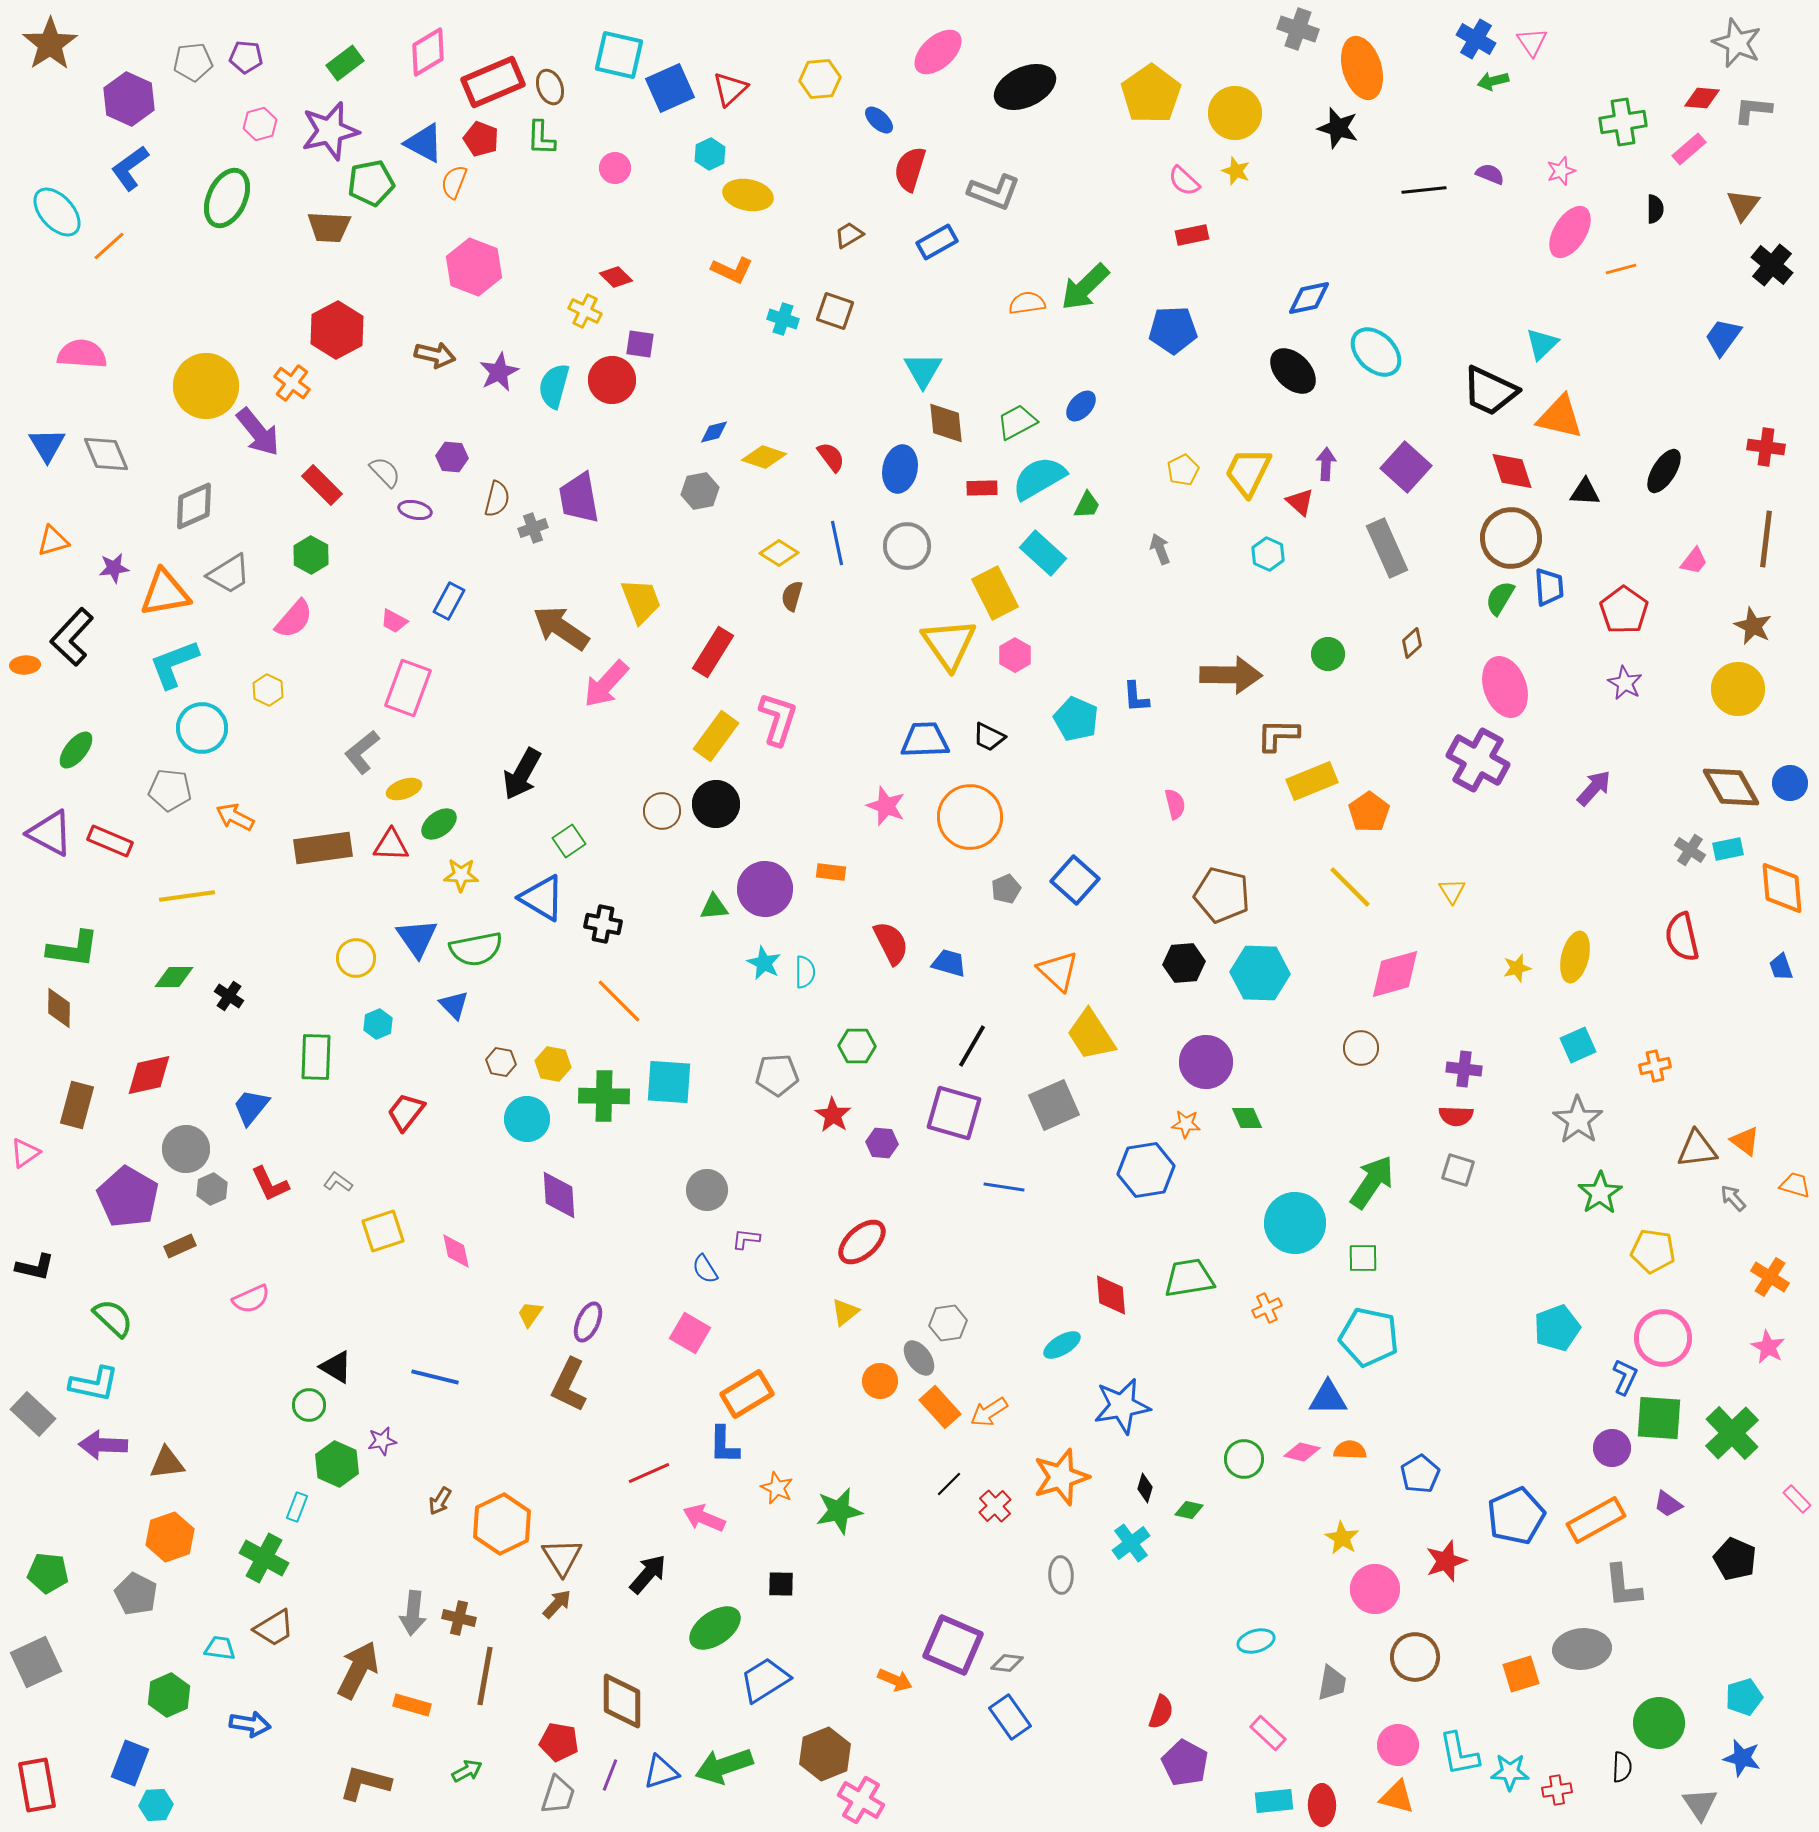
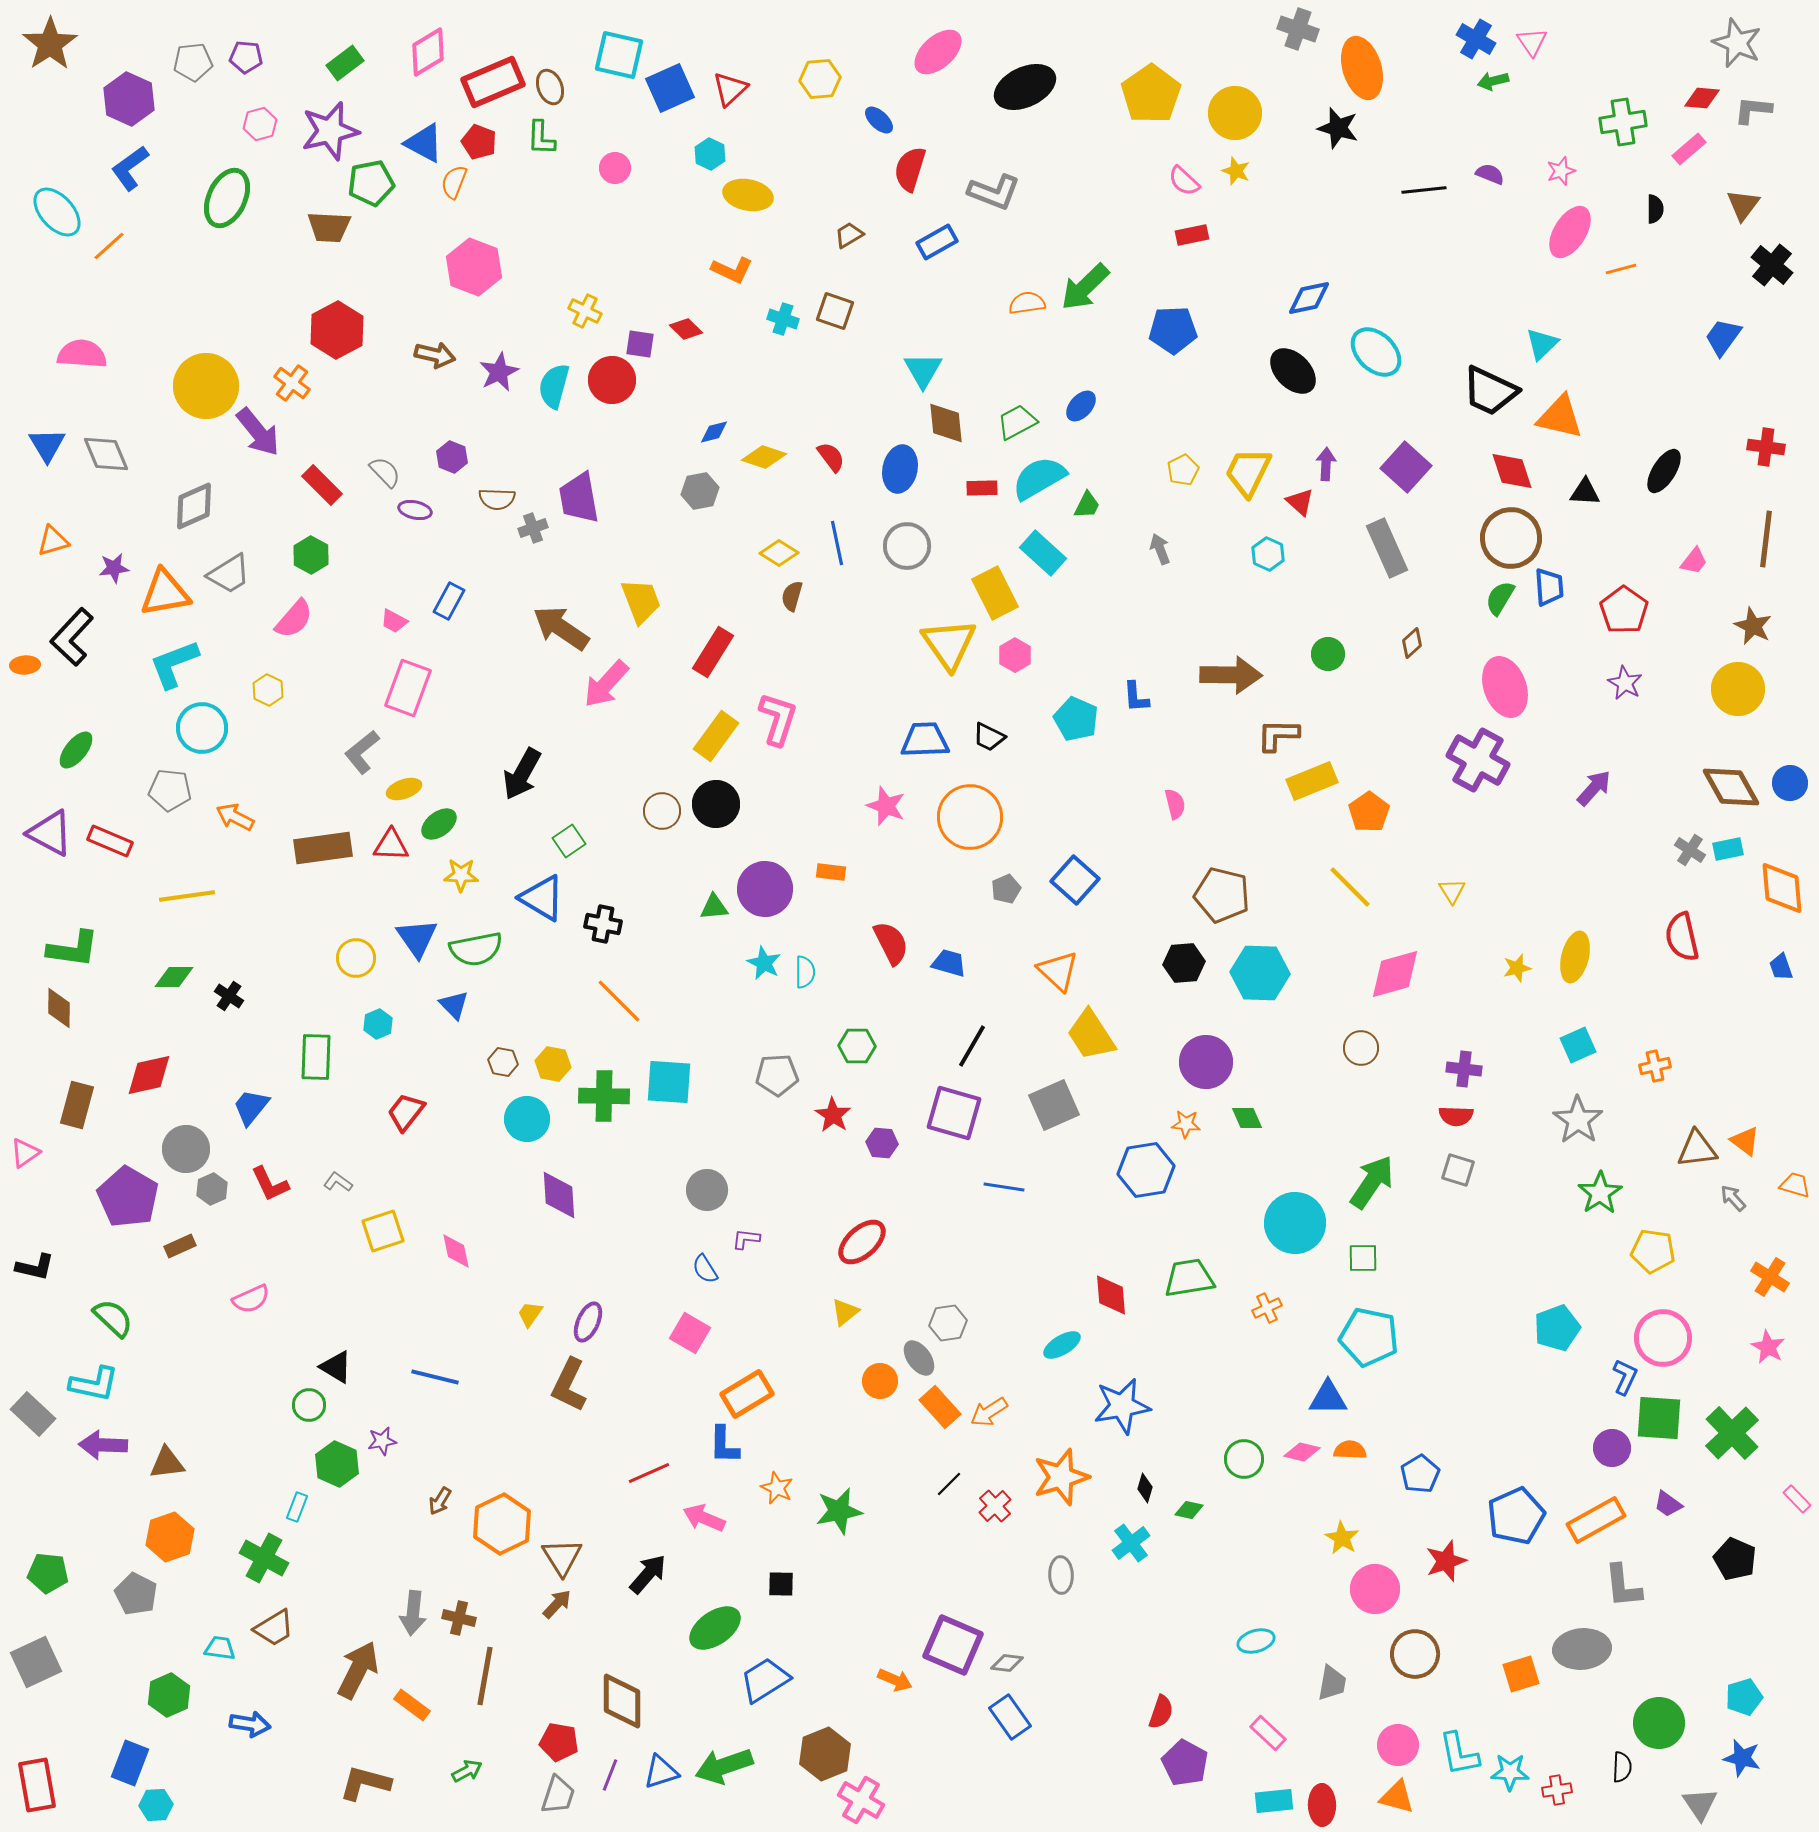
red pentagon at (481, 139): moved 2 px left, 3 px down
cyan hexagon at (710, 154): rotated 8 degrees counterclockwise
red diamond at (616, 277): moved 70 px right, 52 px down
purple hexagon at (452, 457): rotated 16 degrees clockwise
brown semicircle at (497, 499): rotated 78 degrees clockwise
brown hexagon at (501, 1062): moved 2 px right
brown circle at (1415, 1657): moved 3 px up
orange rectangle at (412, 1705): rotated 21 degrees clockwise
